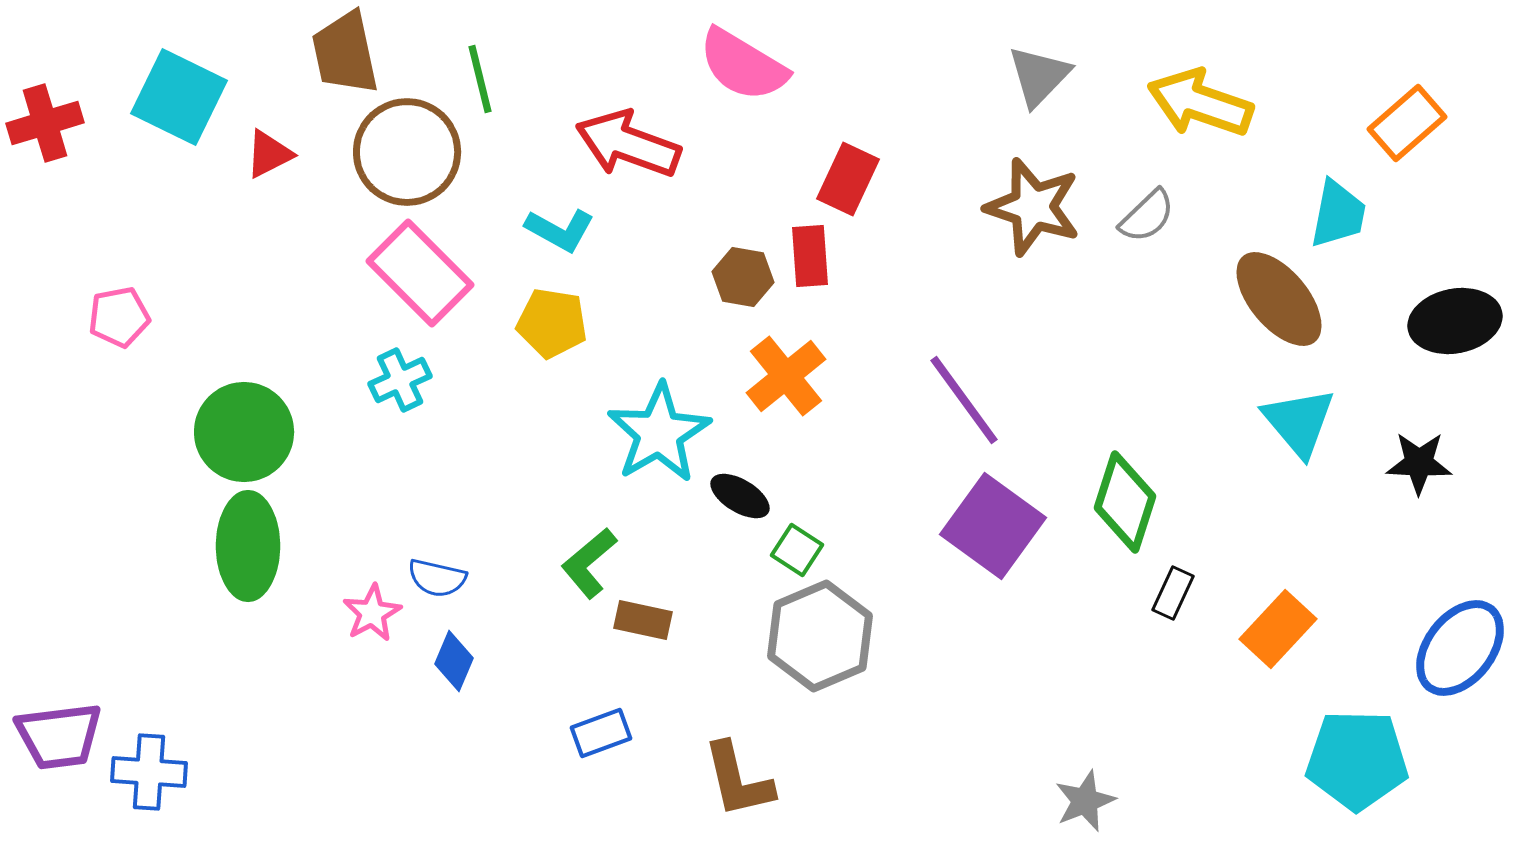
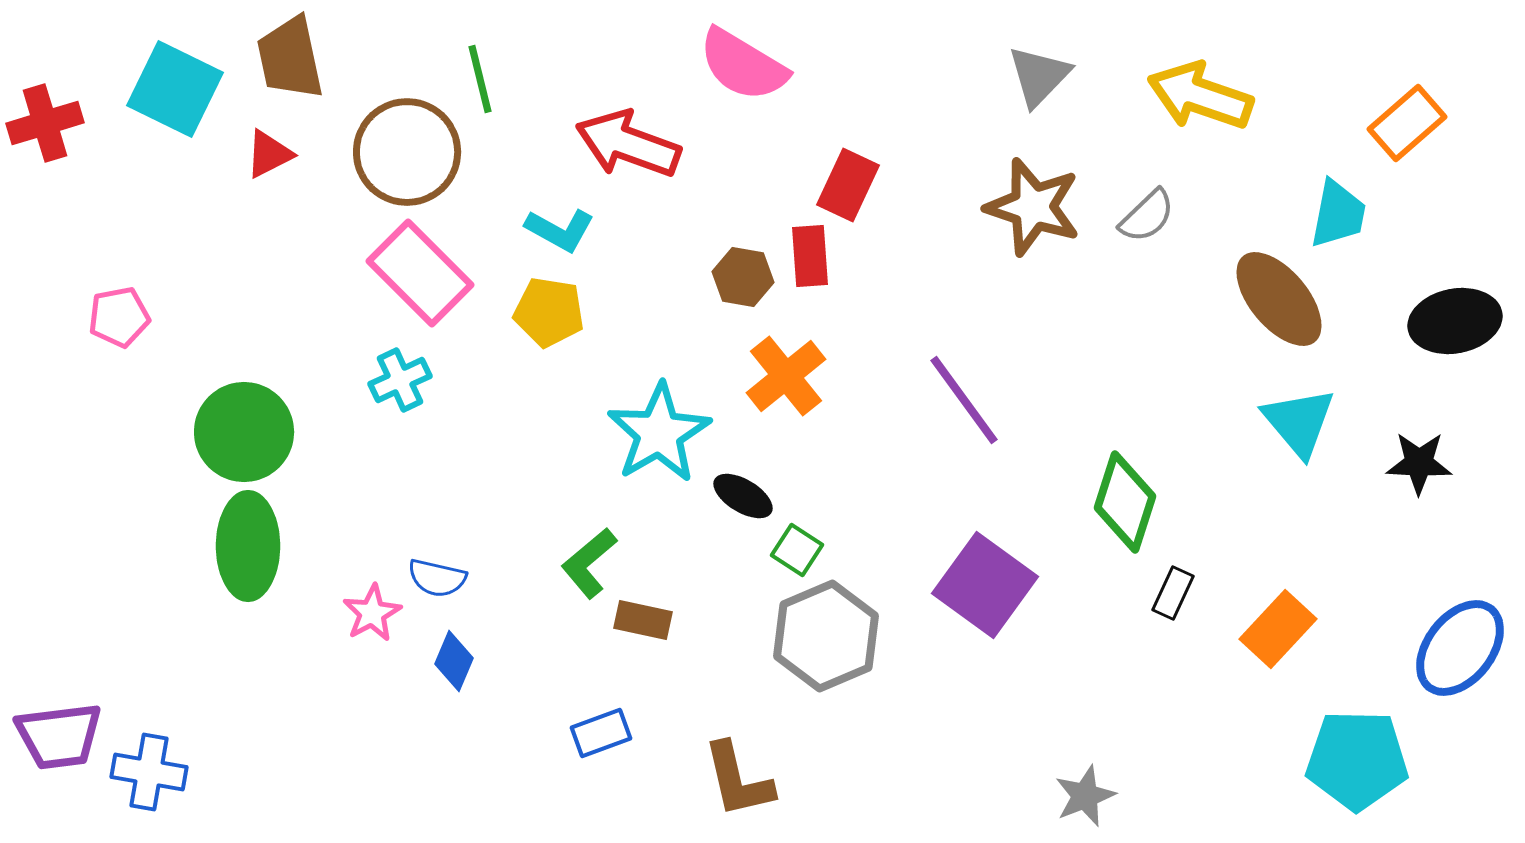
brown trapezoid at (345, 53): moved 55 px left, 5 px down
cyan square at (179, 97): moved 4 px left, 8 px up
yellow arrow at (1200, 103): moved 7 px up
red rectangle at (848, 179): moved 6 px down
yellow pentagon at (552, 323): moved 3 px left, 11 px up
black ellipse at (740, 496): moved 3 px right
purple square at (993, 526): moved 8 px left, 59 px down
gray hexagon at (820, 636): moved 6 px right
blue cross at (149, 772): rotated 6 degrees clockwise
gray star at (1085, 801): moved 5 px up
